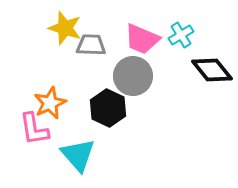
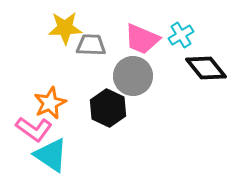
yellow star: rotated 20 degrees counterclockwise
black diamond: moved 6 px left, 2 px up
pink L-shape: rotated 45 degrees counterclockwise
cyan triangle: moved 27 px left; rotated 15 degrees counterclockwise
